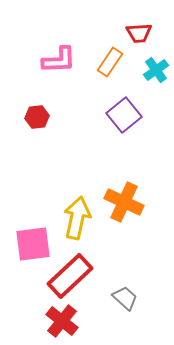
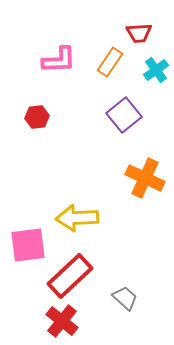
orange cross: moved 21 px right, 24 px up
yellow arrow: rotated 105 degrees counterclockwise
pink square: moved 5 px left, 1 px down
